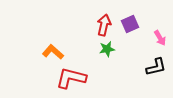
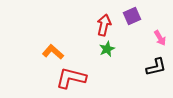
purple square: moved 2 px right, 8 px up
green star: rotated 14 degrees counterclockwise
